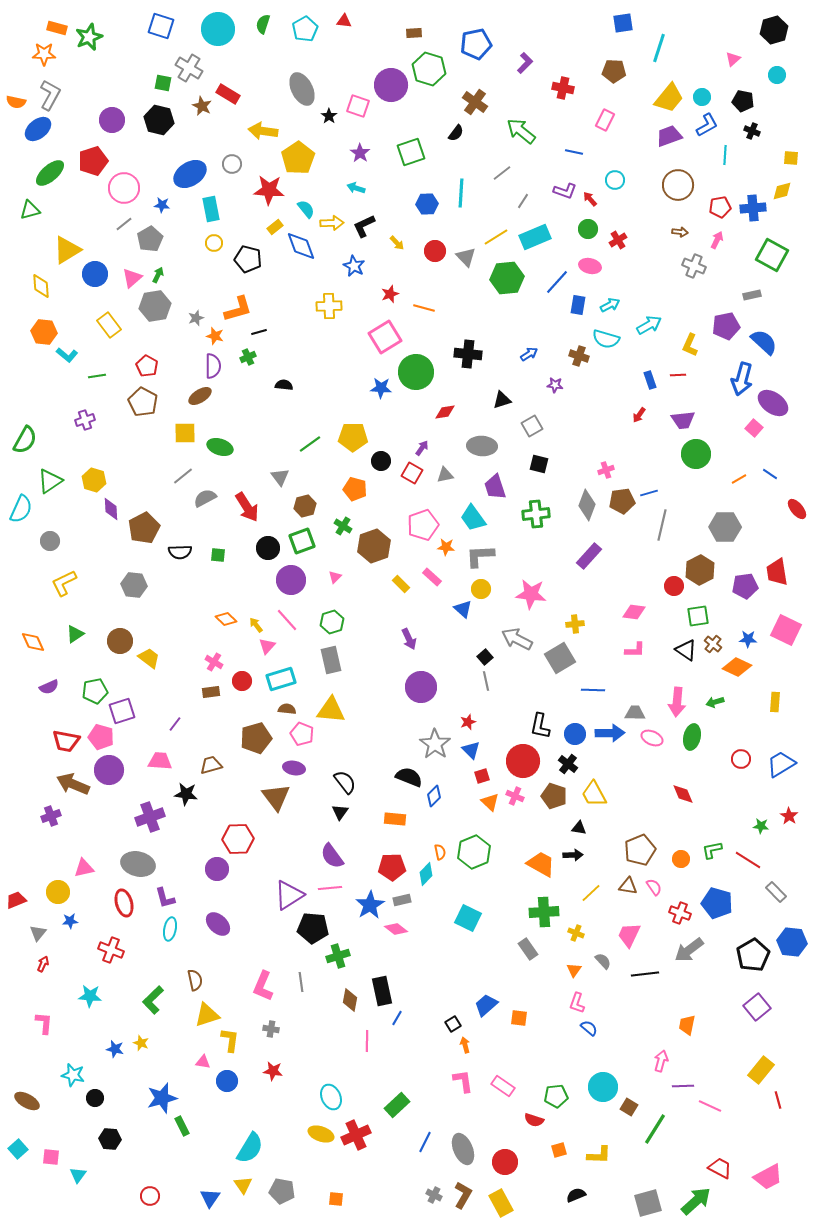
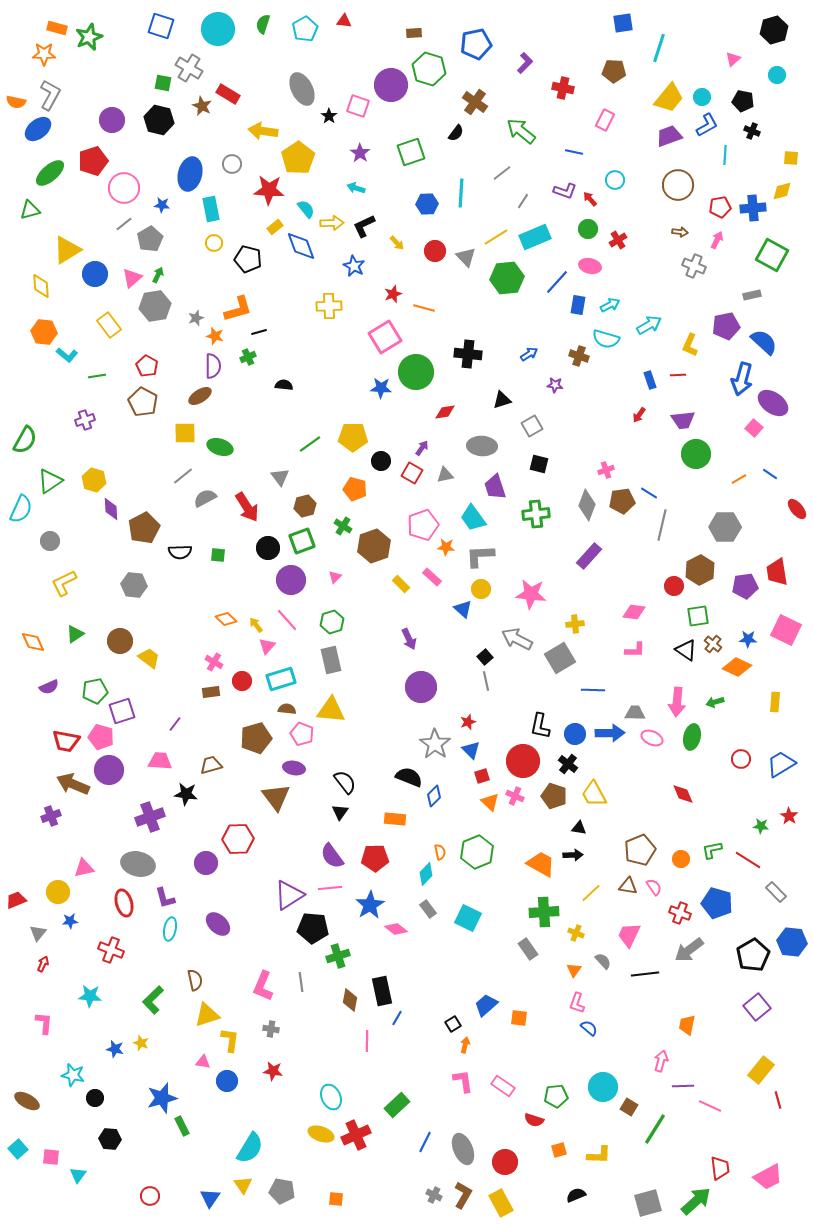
blue ellipse at (190, 174): rotated 44 degrees counterclockwise
red star at (390, 294): moved 3 px right
blue line at (649, 493): rotated 48 degrees clockwise
green hexagon at (474, 852): moved 3 px right
red pentagon at (392, 867): moved 17 px left, 9 px up
purple circle at (217, 869): moved 11 px left, 6 px up
gray rectangle at (402, 900): moved 26 px right, 9 px down; rotated 66 degrees clockwise
orange arrow at (465, 1045): rotated 28 degrees clockwise
red trapezoid at (720, 1168): rotated 55 degrees clockwise
